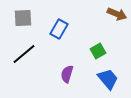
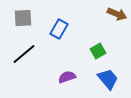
purple semicircle: moved 3 px down; rotated 54 degrees clockwise
